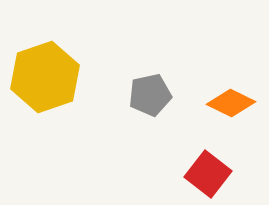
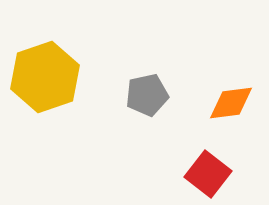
gray pentagon: moved 3 px left
orange diamond: rotated 33 degrees counterclockwise
